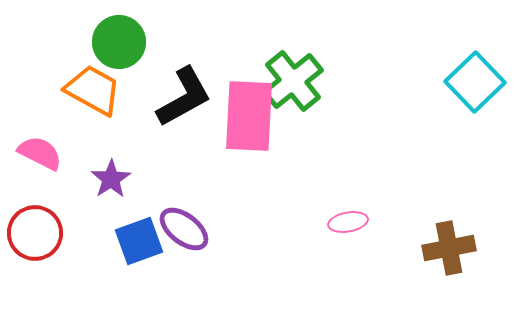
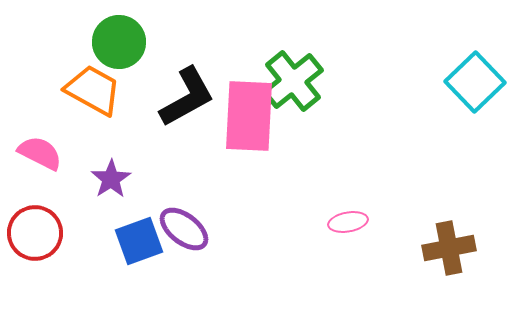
black L-shape: moved 3 px right
